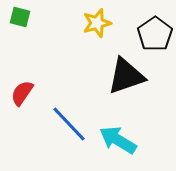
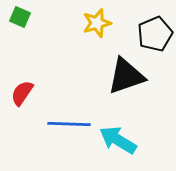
green square: rotated 10 degrees clockwise
black pentagon: rotated 12 degrees clockwise
blue line: rotated 45 degrees counterclockwise
